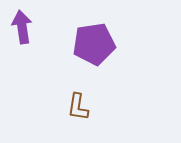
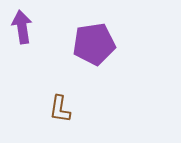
brown L-shape: moved 18 px left, 2 px down
